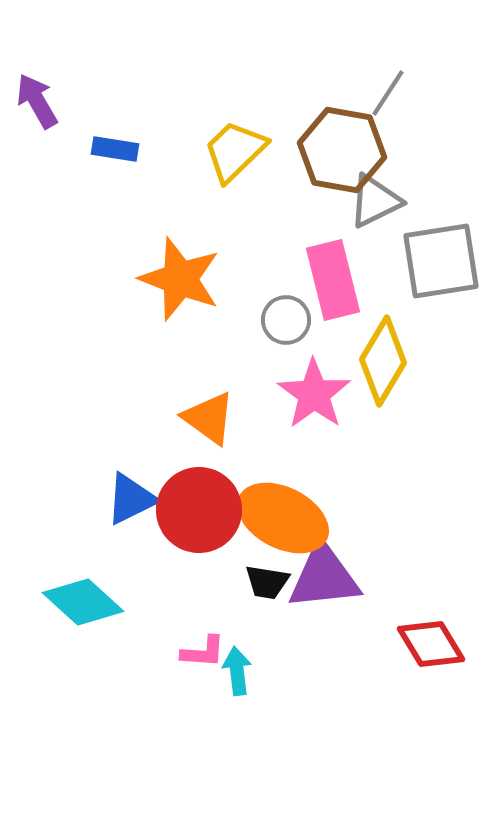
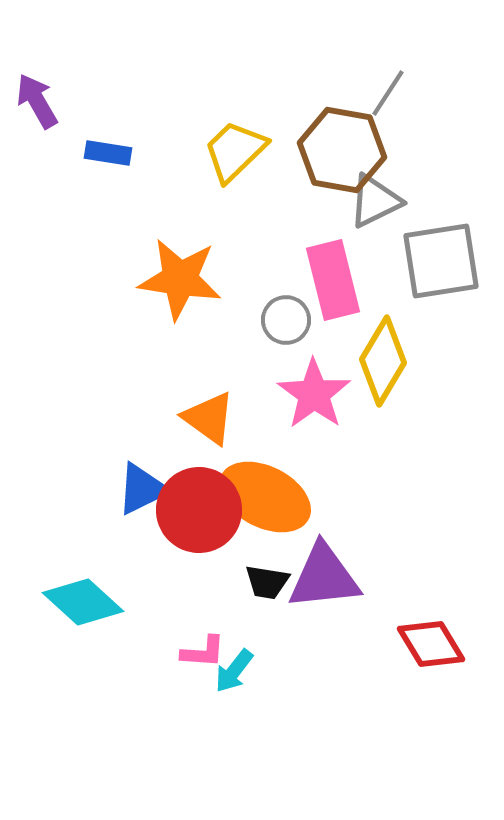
blue rectangle: moved 7 px left, 4 px down
orange star: rotated 12 degrees counterclockwise
blue triangle: moved 11 px right, 10 px up
orange ellipse: moved 18 px left, 21 px up
cyan arrow: moved 3 px left; rotated 135 degrees counterclockwise
